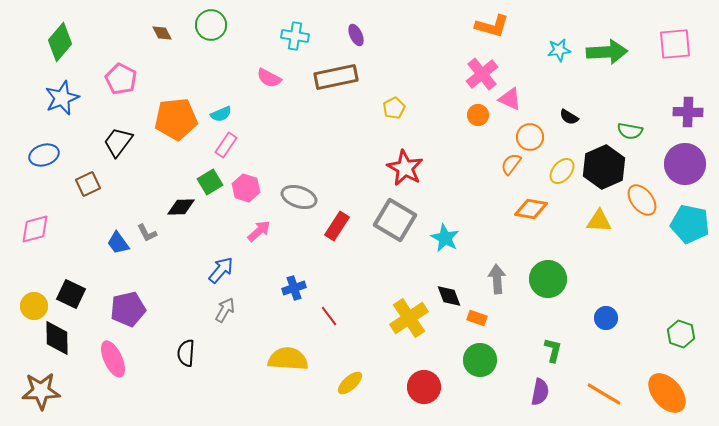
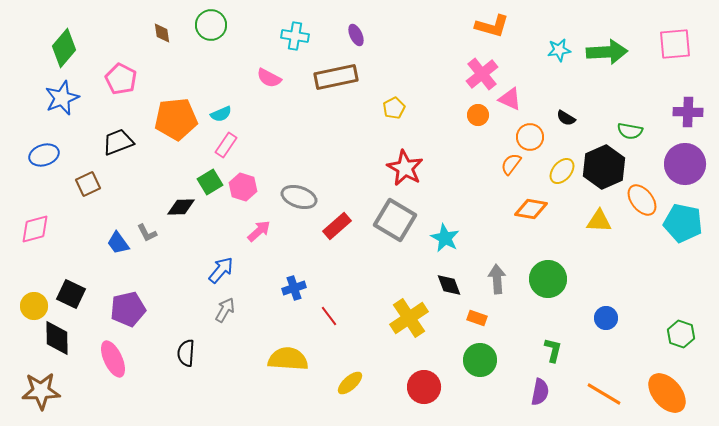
brown diamond at (162, 33): rotated 20 degrees clockwise
green diamond at (60, 42): moved 4 px right, 6 px down
black semicircle at (569, 117): moved 3 px left, 1 px down
black trapezoid at (118, 142): rotated 32 degrees clockwise
pink hexagon at (246, 188): moved 3 px left, 1 px up
cyan pentagon at (690, 224): moved 7 px left, 1 px up
red rectangle at (337, 226): rotated 16 degrees clockwise
black diamond at (449, 296): moved 11 px up
